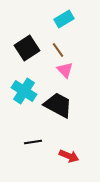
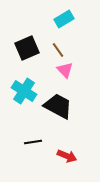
black square: rotated 10 degrees clockwise
black trapezoid: moved 1 px down
red arrow: moved 2 px left
